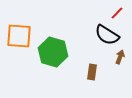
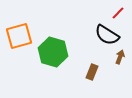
red line: moved 1 px right
orange square: rotated 20 degrees counterclockwise
brown rectangle: rotated 14 degrees clockwise
